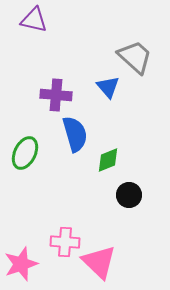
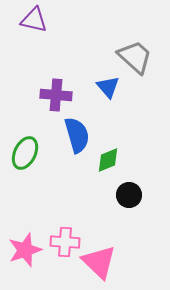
blue semicircle: moved 2 px right, 1 px down
pink star: moved 4 px right, 14 px up
